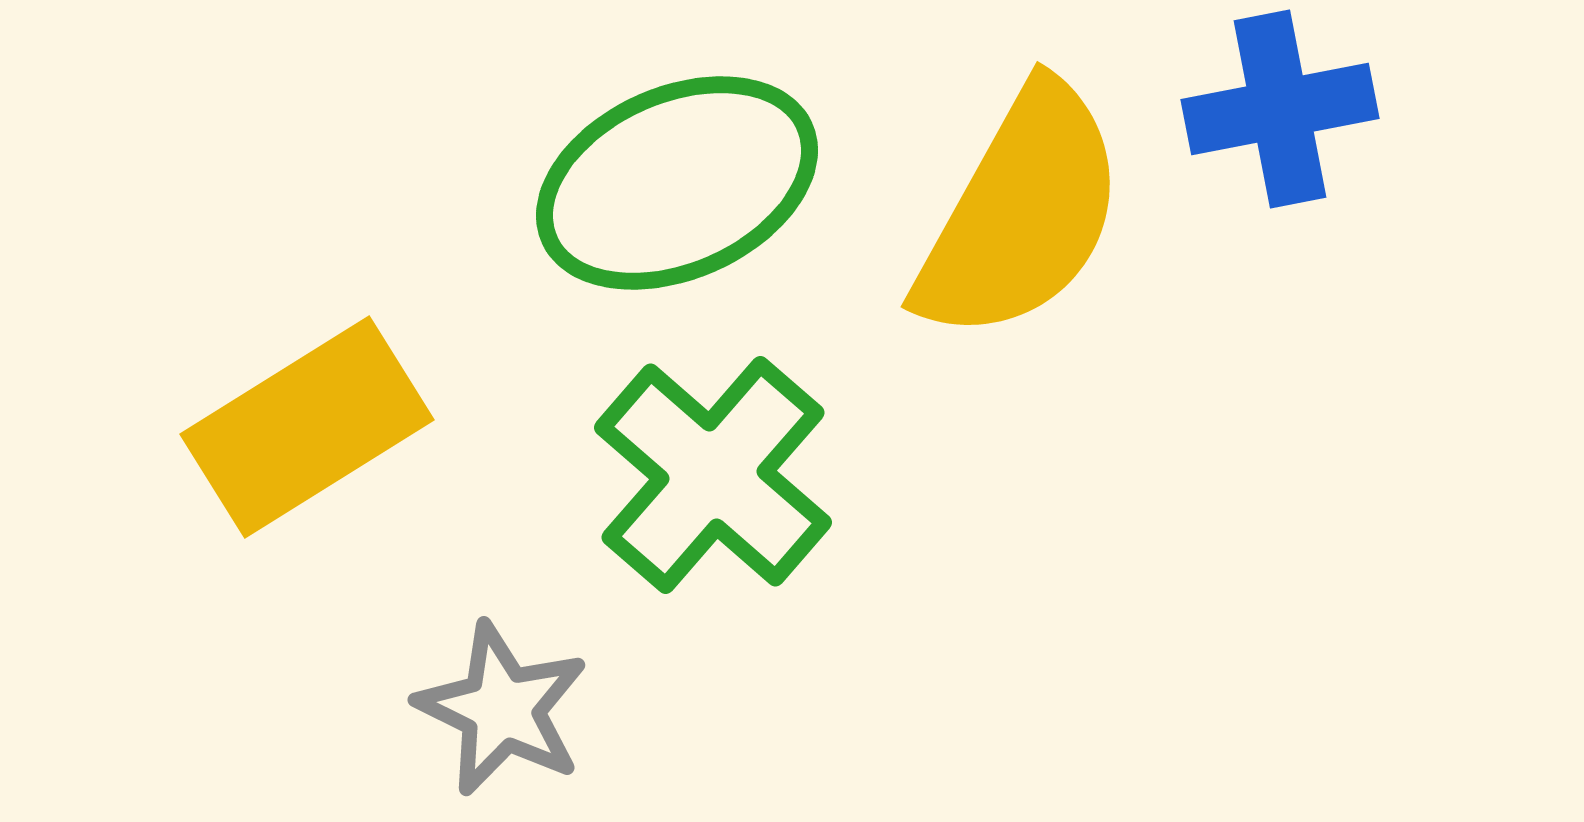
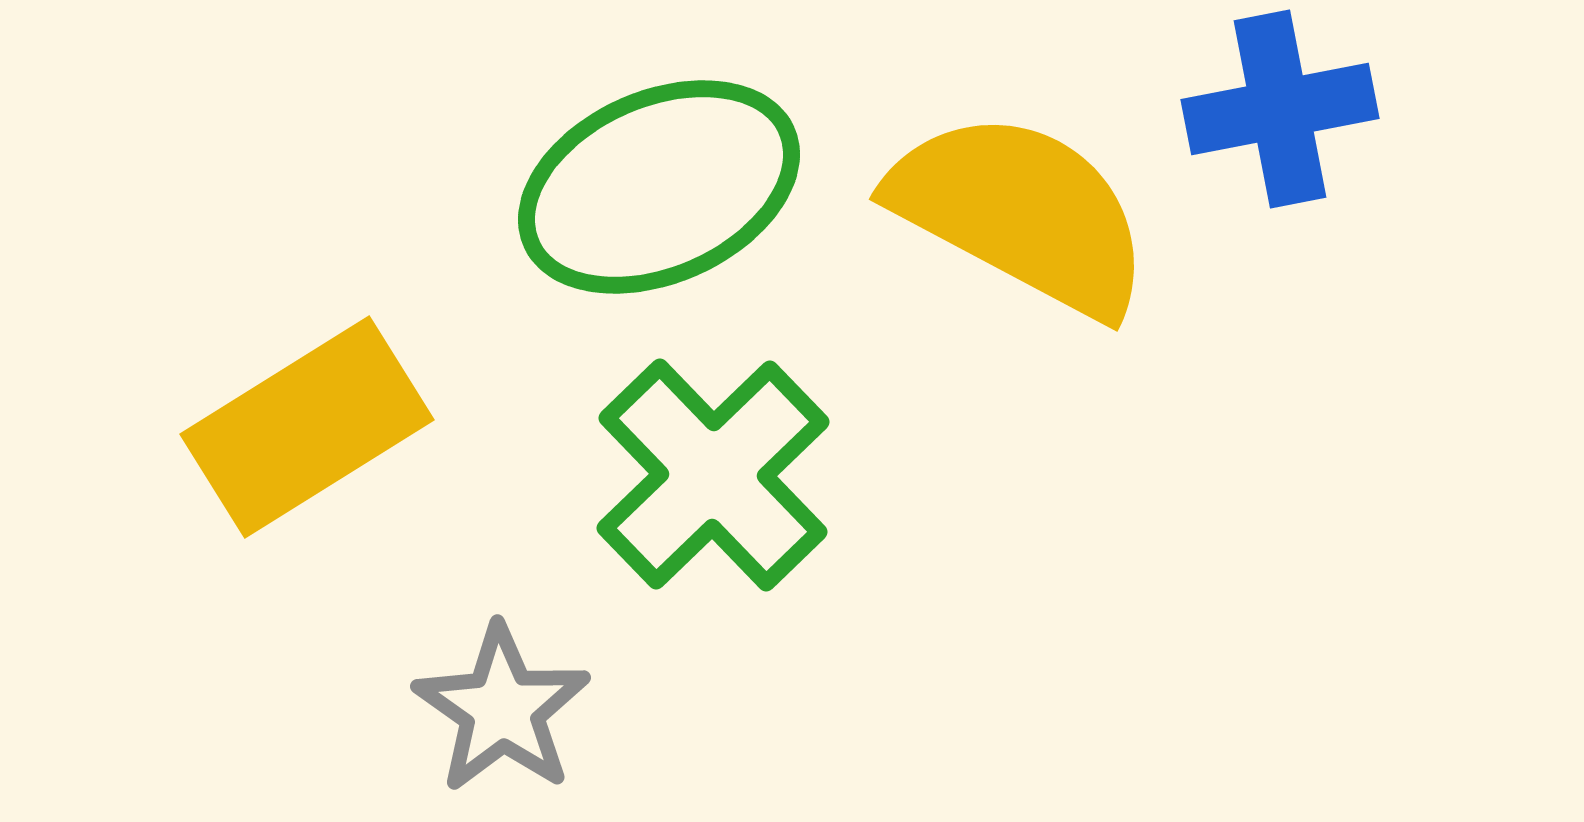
green ellipse: moved 18 px left, 4 px down
yellow semicircle: rotated 91 degrees counterclockwise
green cross: rotated 5 degrees clockwise
gray star: rotated 9 degrees clockwise
